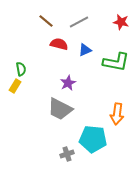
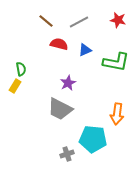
red star: moved 3 px left, 2 px up
